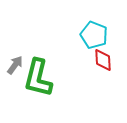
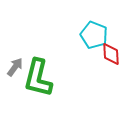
red diamond: moved 8 px right, 6 px up
gray arrow: moved 2 px down
